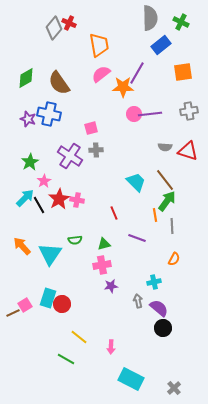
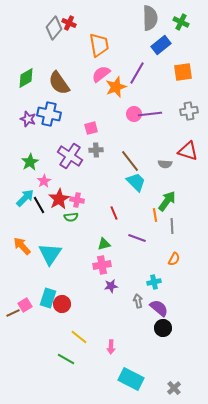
orange star at (123, 87): moved 7 px left; rotated 20 degrees counterclockwise
gray semicircle at (165, 147): moved 17 px down
brown line at (165, 180): moved 35 px left, 19 px up
green semicircle at (75, 240): moved 4 px left, 23 px up
